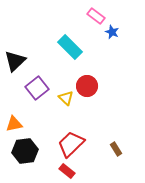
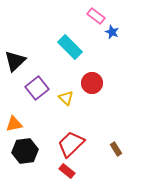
red circle: moved 5 px right, 3 px up
